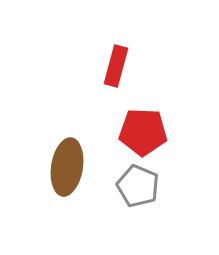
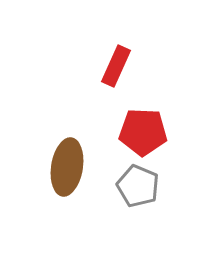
red rectangle: rotated 9 degrees clockwise
